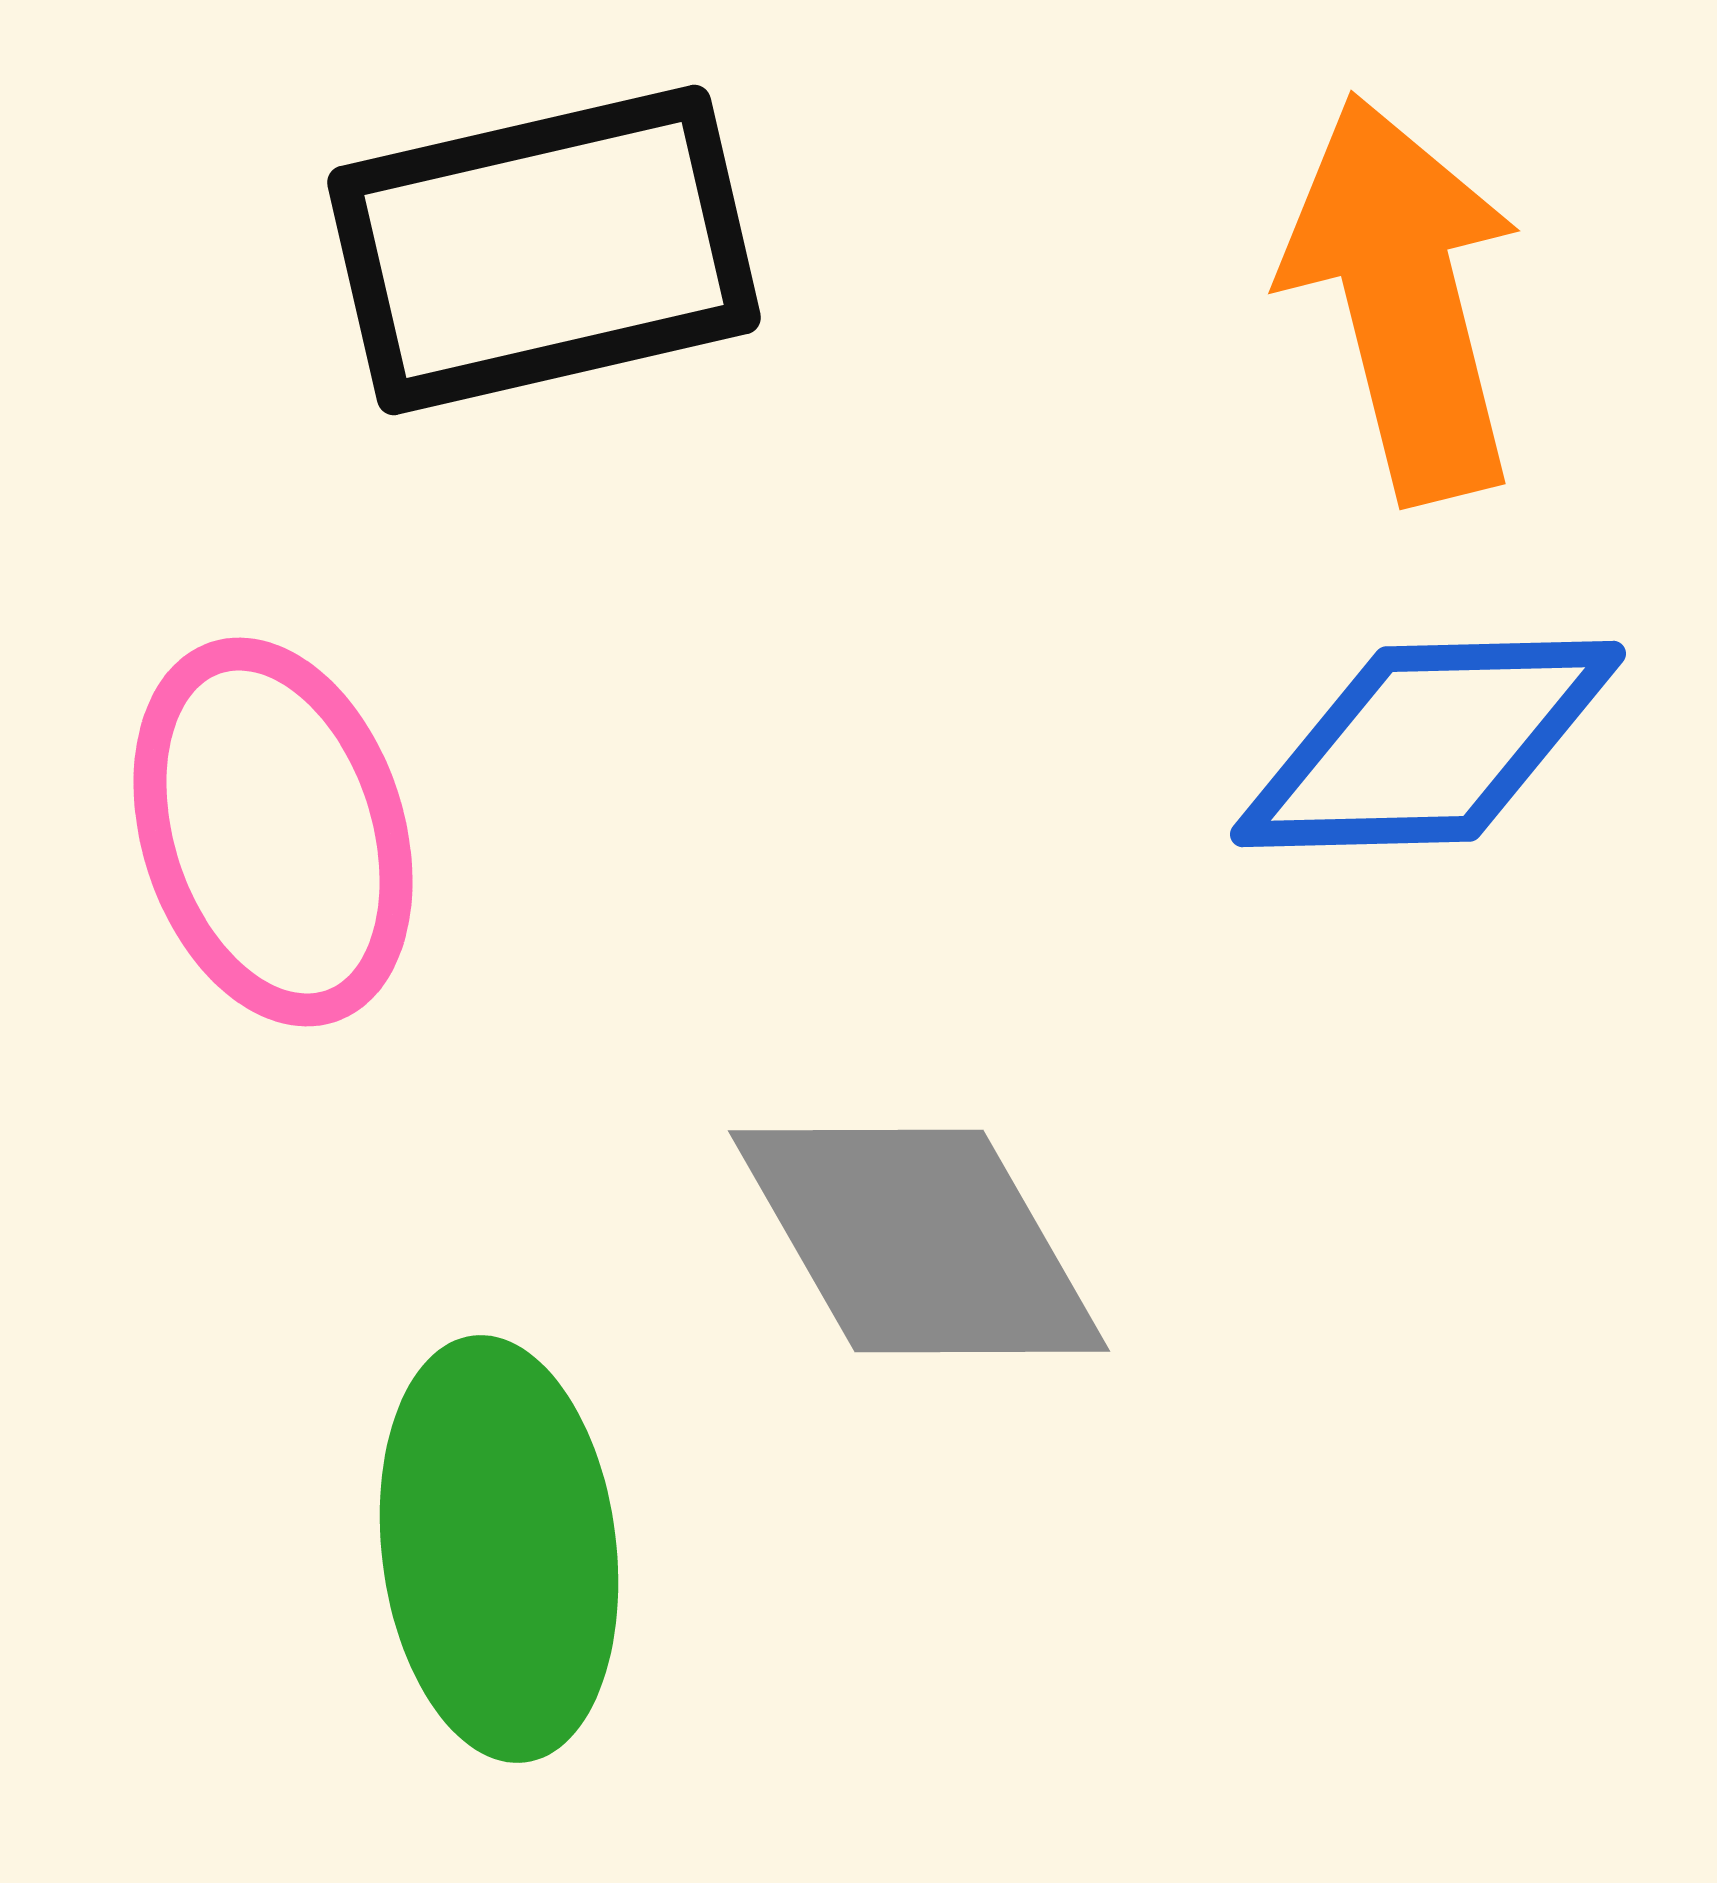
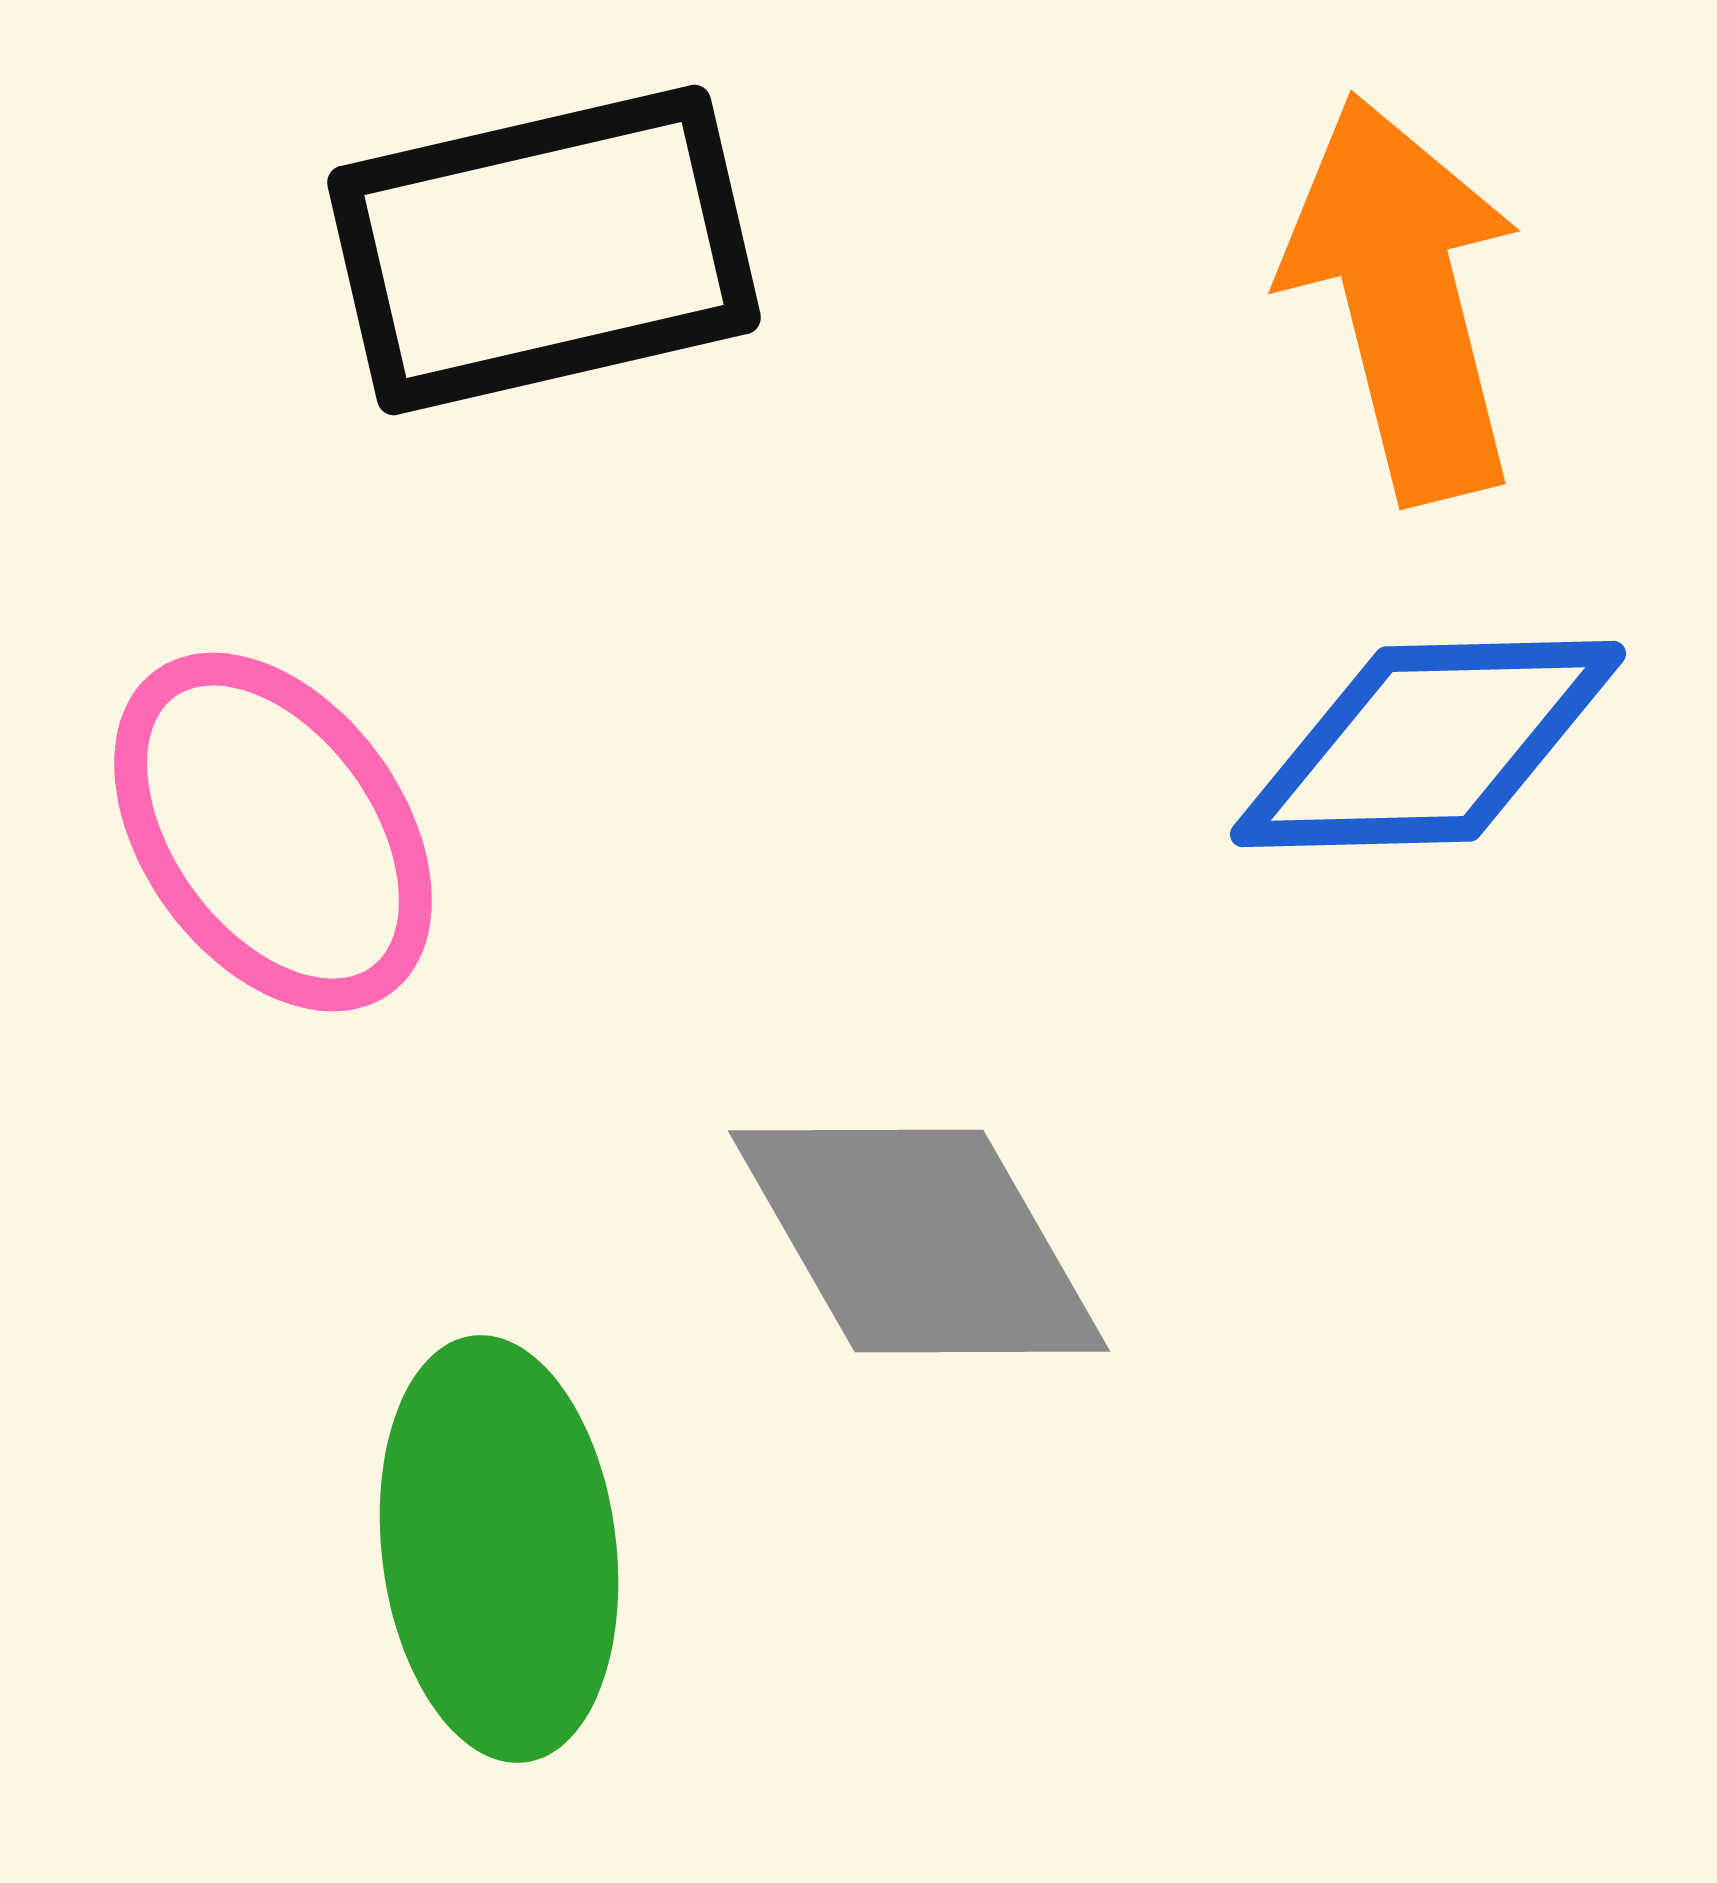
pink ellipse: rotated 18 degrees counterclockwise
